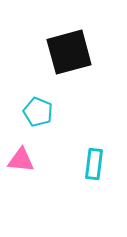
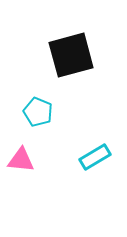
black square: moved 2 px right, 3 px down
cyan rectangle: moved 1 px right, 7 px up; rotated 52 degrees clockwise
